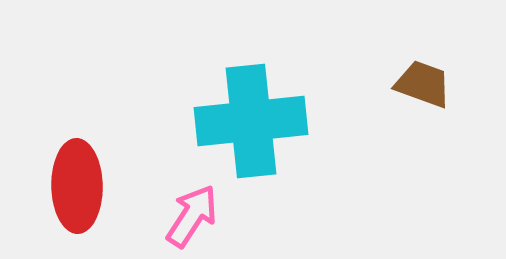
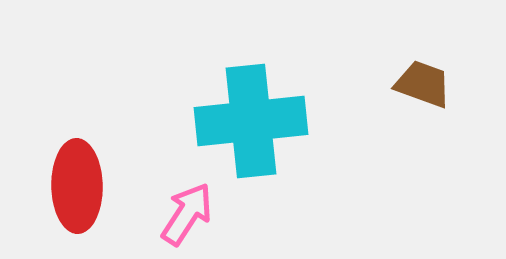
pink arrow: moved 5 px left, 2 px up
